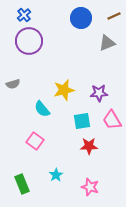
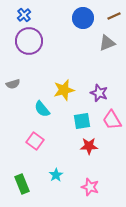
blue circle: moved 2 px right
purple star: rotated 24 degrees clockwise
